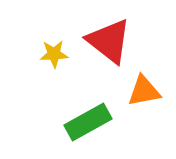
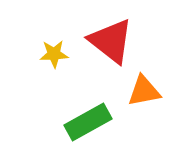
red triangle: moved 2 px right
